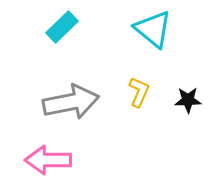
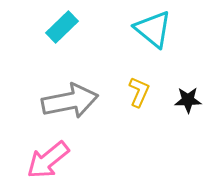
gray arrow: moved 1 px left, 1 px up
pink arrow: rotated 39 degrees counterclockwise
